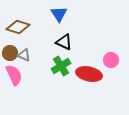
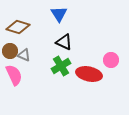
brown circle: moved 2 px up
